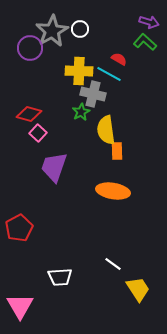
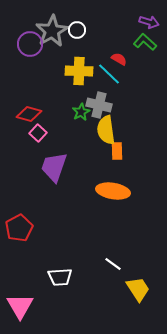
white circle: moved 3 px left, 1 px down
purple circle: moved 4 px up
cyan line: rotated 15 degrees clockwise
gray cross: moved 6 px right, 11 px down
